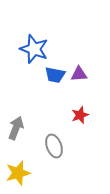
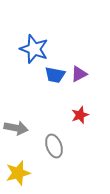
purple triangle: rotated 24 degrees counterclockwise
gray arrow: rotated 80 degrees clockwise
